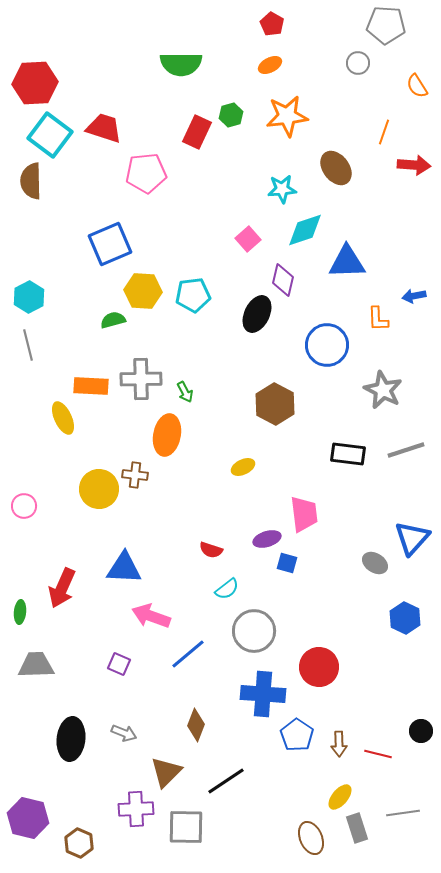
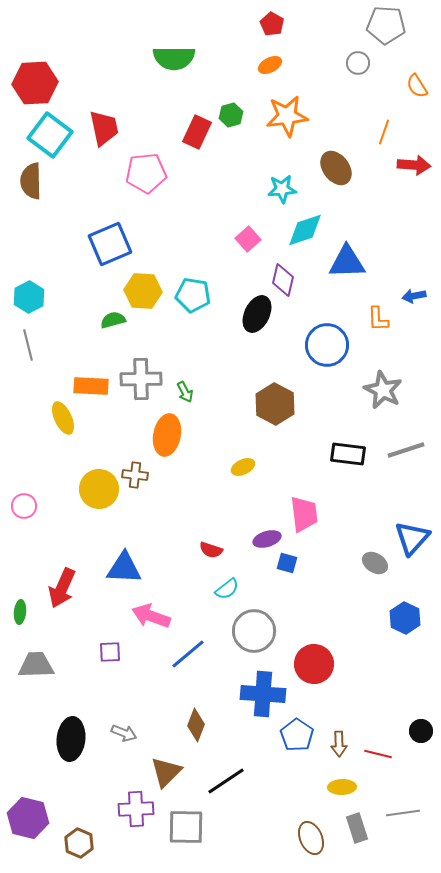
green semicircle at (181, 64): moved 7 px left, 6 px up
red trapezoid at (104, 128): rotated 60 degrees clockwise
cyan pentagon at (193, 295): rotated 16 degrees clockwise
purple square at (119, 664): moved 9 px left, 12 px up; rotated 25 degrees counterclockwise
red circle at (319, 667): moved 5 px left, 3 px up
yellow ellipse at (340, 797): moved 2 px right, 10 px up; rotated 48 degrees clockwise
